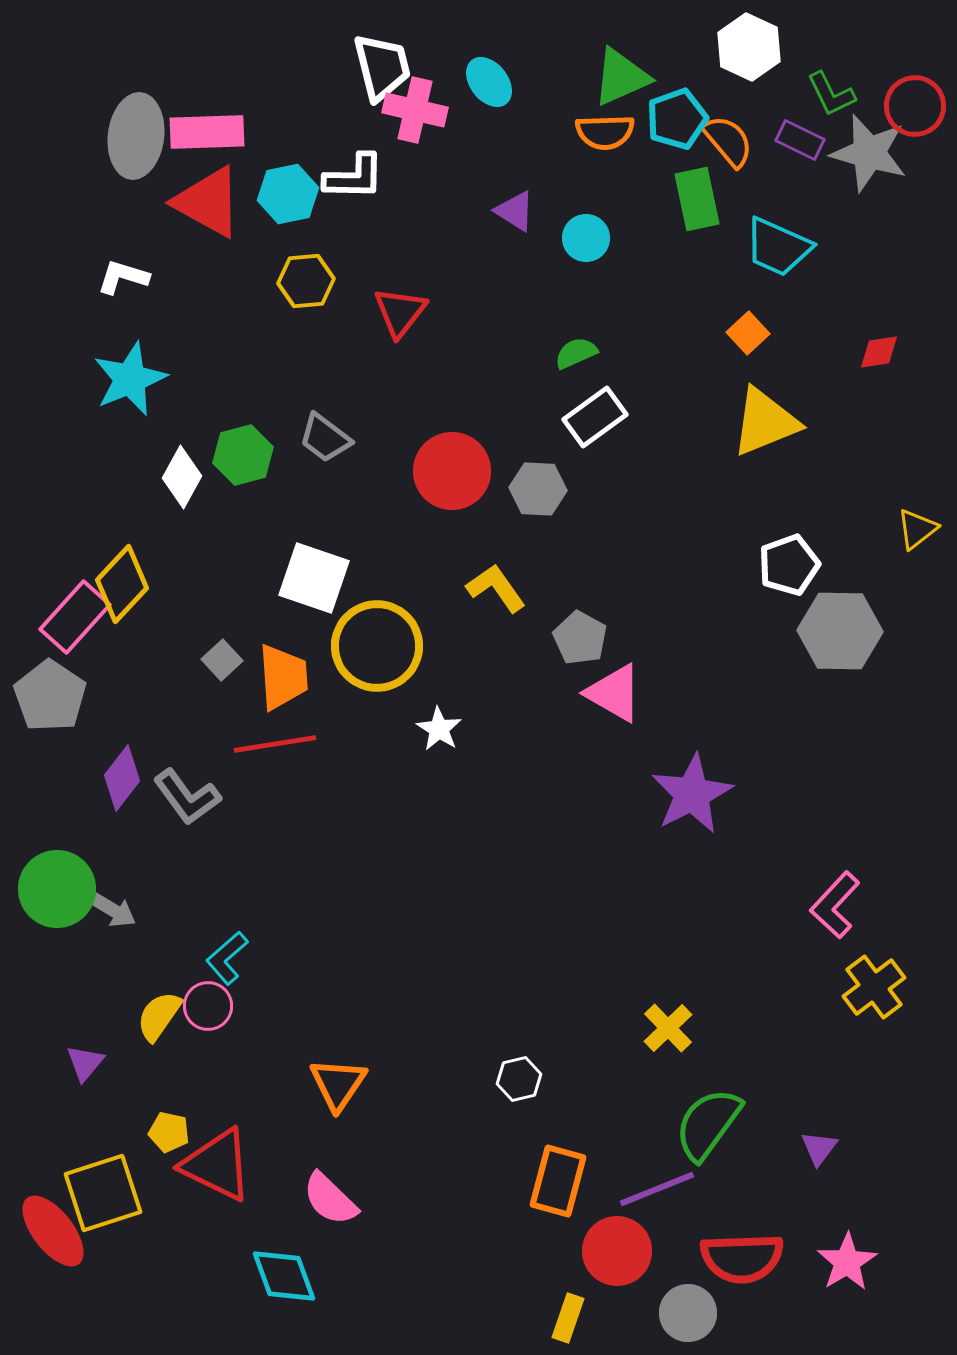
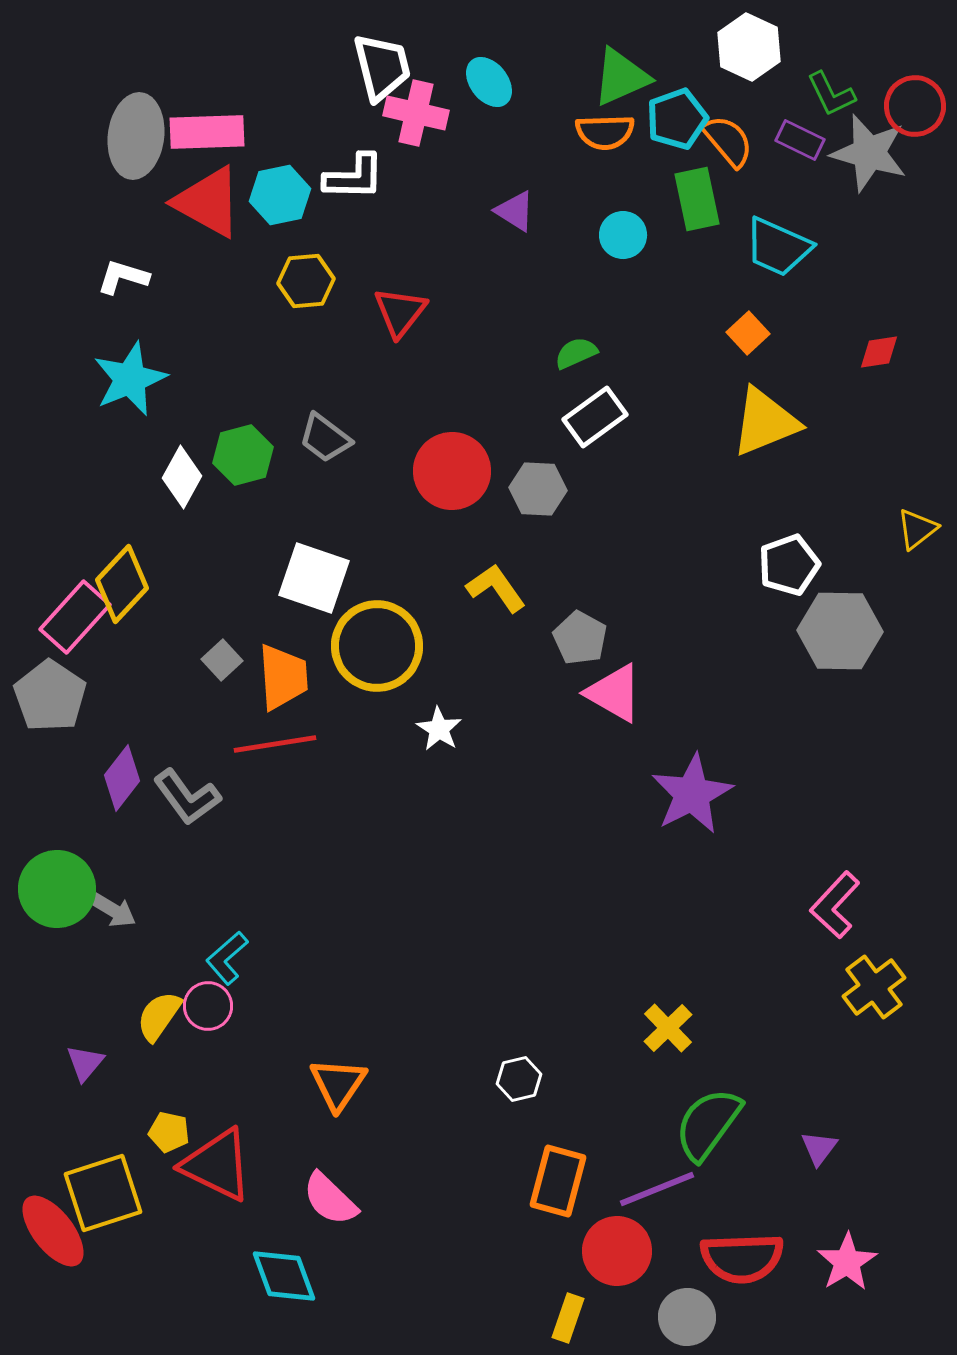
pink cross at (415, 110): moved 1 px right, 3 px down
cyan hexagon at (288, 194): moved 8 px left, 1 px down
cyan circle at (586, 238): moved 37 px right, 3 px up
gray circle at (688, 1313): moved 1 px left, 4 px down
